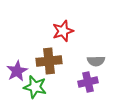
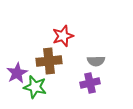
red star: moved 5 px down
purple star: moved 2 px down
purple cross: moved 2 px right, 1 px down
